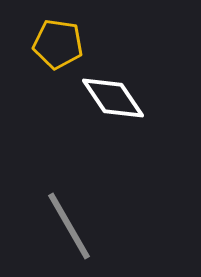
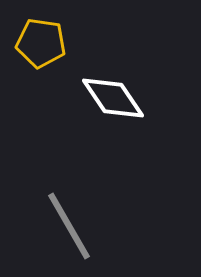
yellow pentagon: moved 17 px left, 1 px up
